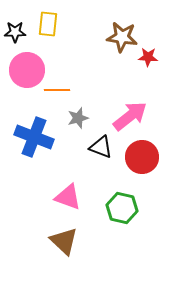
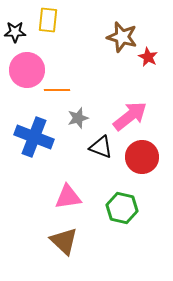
yellow rectangle: moved 4 px up
brown star: rotated 8 degrees clockwise
red star: rotated 24 degrees clockwise
pink triangle: rotated 28 degrees counterclockwise
